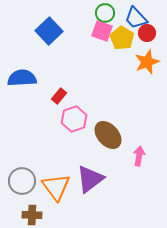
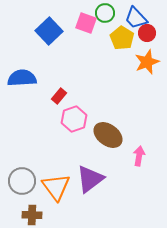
pink square: moved 16 px left, 8 px up
brown ellipse: rotated 12 degrees counterclockwise
